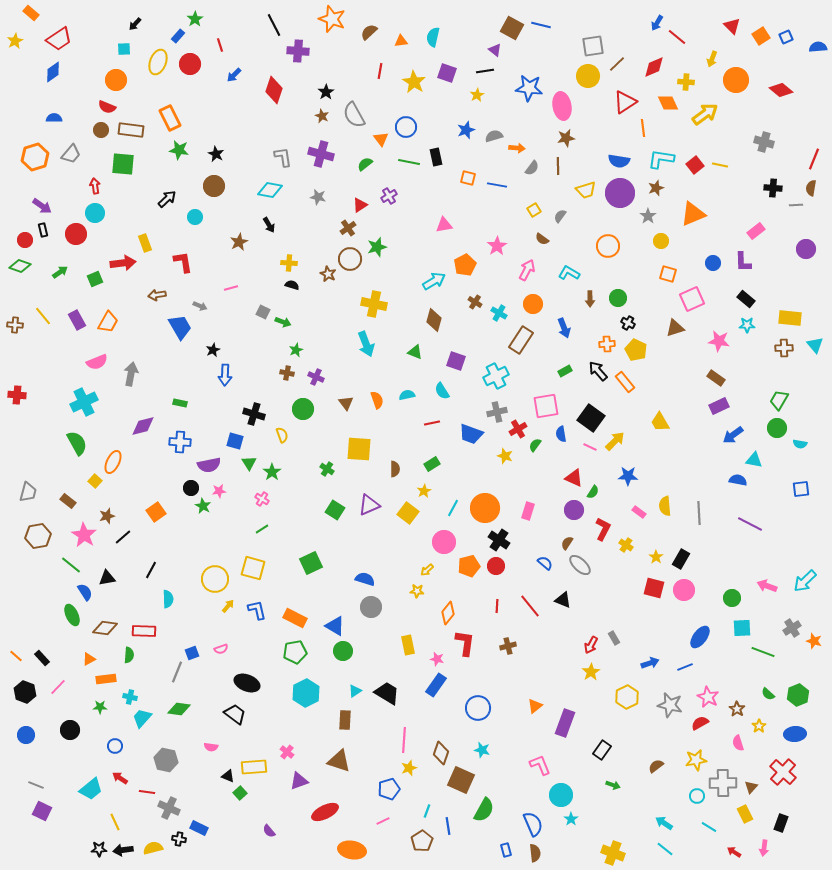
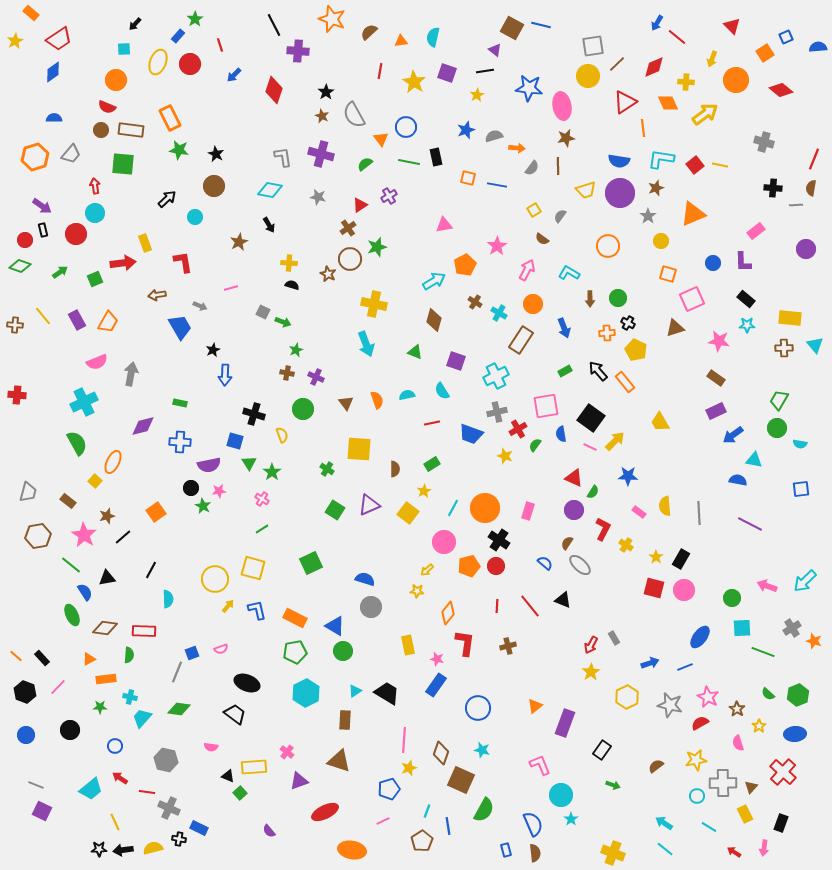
orange square at (761, 36): moved 4 px right, 17 px down
orange cross at (607, 344): moved 11 px up
purple rectangle at (719, 406): moved 3 px left, 5 px down
